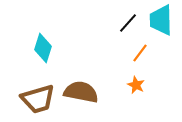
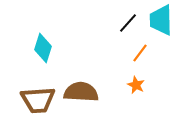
brown semicircle: rotated 8 degrees counterclockwise
brown trapezoid: moved 1 px down; rotated 12 degrees clockwise
